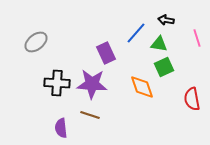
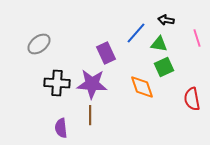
gray ellipse: moved 3 px right, 2 px down
brown line: rotated 72 degrees clockwise
